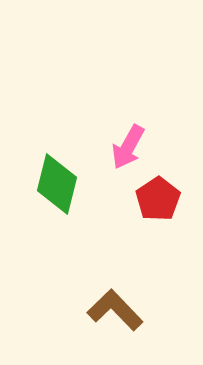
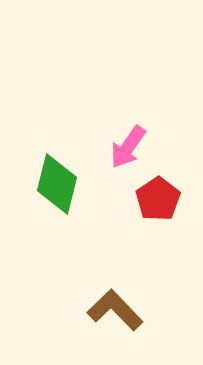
pink arrow: rotated 6 degrees clockwise
